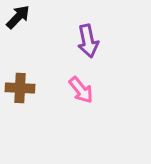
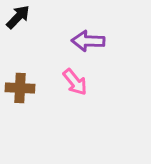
purple arrow: rotated 104 degrees clockwise
pink arrow: moved 6 px left, 8 px up
